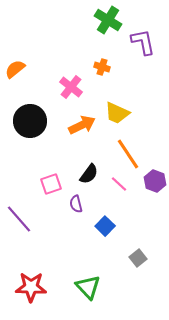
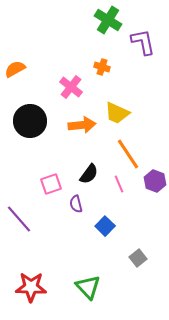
orange semicircle: rotated 10 degrees clockwise
orange arrow: rotated 20 degrees clockwise
pink line: rotated 24 degrees clockwise
